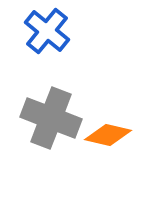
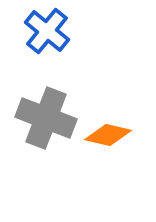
gray cross: moved 5 px left
